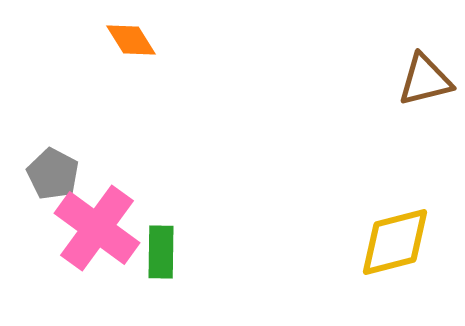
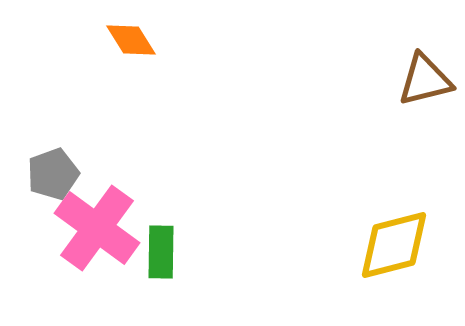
gray pentagon: rotated 24 degrees clockwise
yellow diamond: moved 1 px left, 3 px down
